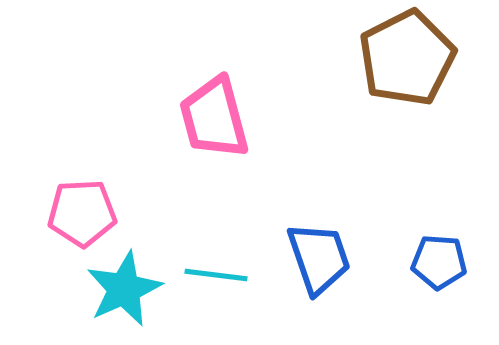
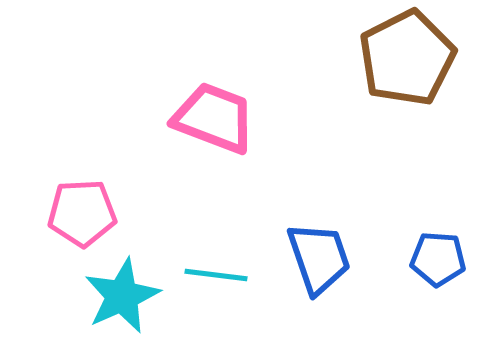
pink trapezoid: rotated 126 degrees clockwise
blue pentagon: moved 1 px left, 3 px up
cyan star: moved 2 px left, 7 px down
